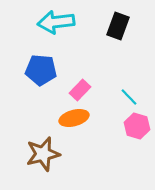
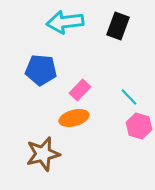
cyan arrow: moved 9 px right
pink hexagon: moved 2 px right
